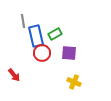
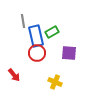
green rectangle: moved 3 px left, 2 px up
red circle: moved 5 px left
yellow cross: moved 19 px left
